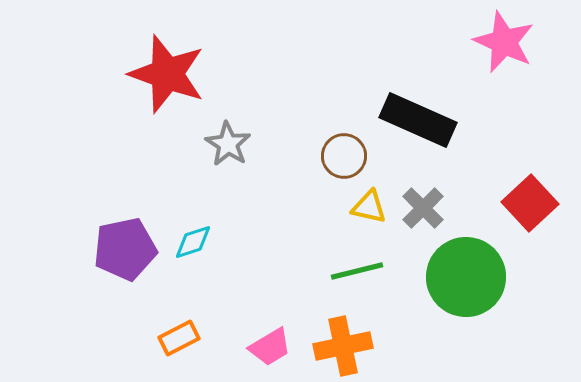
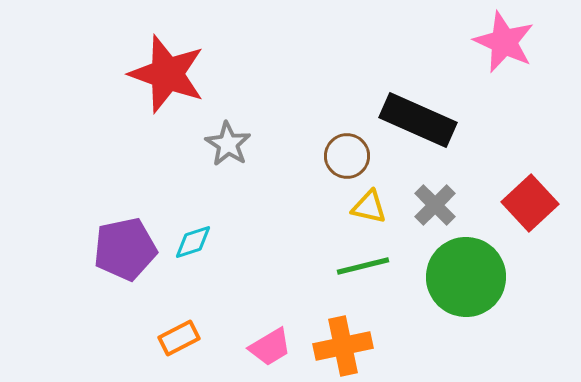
brown circle: moved 3 px right
gray cross: moved 12 px right, 3 px up
green line: moved 6 px right, 5 px up
